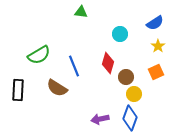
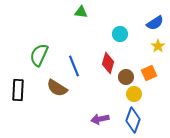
green semicircle: rotated 145 degrees clockwise
orange square: moved 7 px left, 1 px down
blue diamond: moved 3 px right, 2 px down
